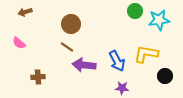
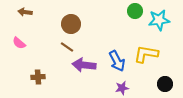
brown arrow: rotated 24 degrees clockwise
black circle: moved 8 px down
purple star: rotated 16 degrees counterclockwise
